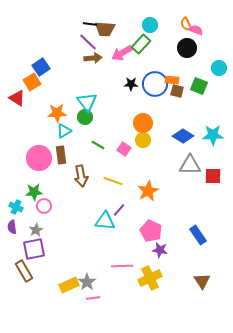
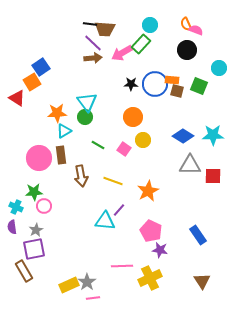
purple line at (88, 42): moved 5 px right, 1 px down
black circle at (187, 48): moved 2 px down
orange circle at (143, 123): moved 10 px left, 6 px up
